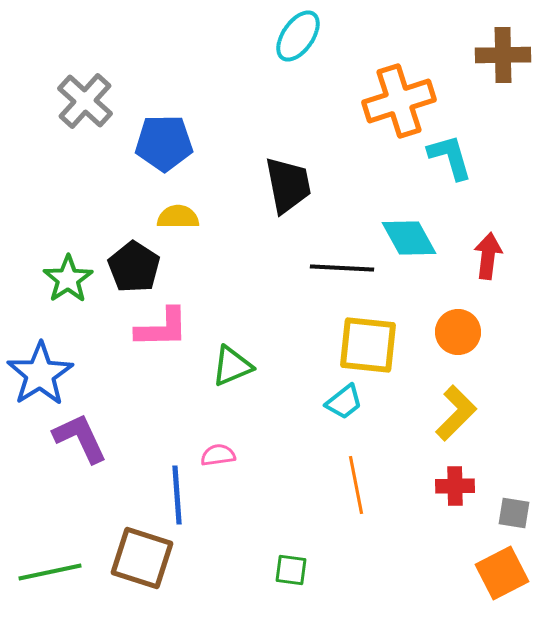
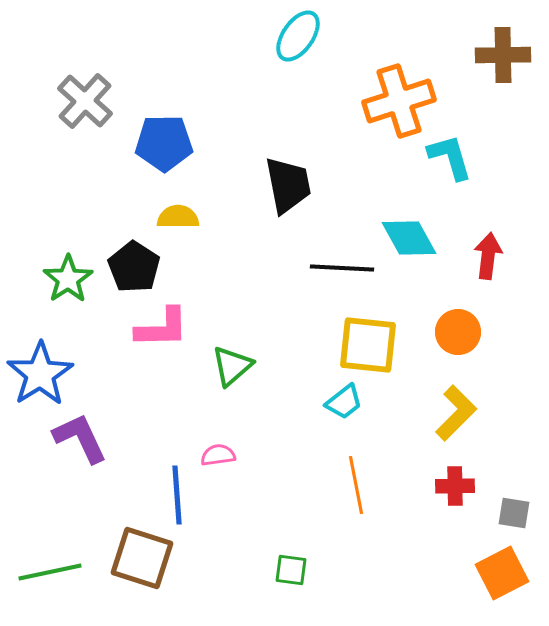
green triangle: rotated 18 degrees counterclockwise
